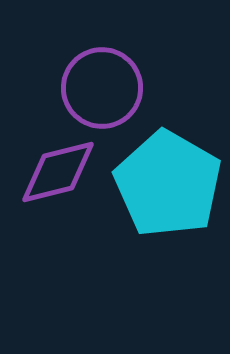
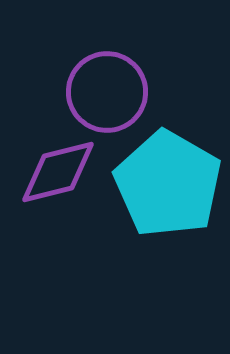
purple circle: moved 5 px right, 4 px down
